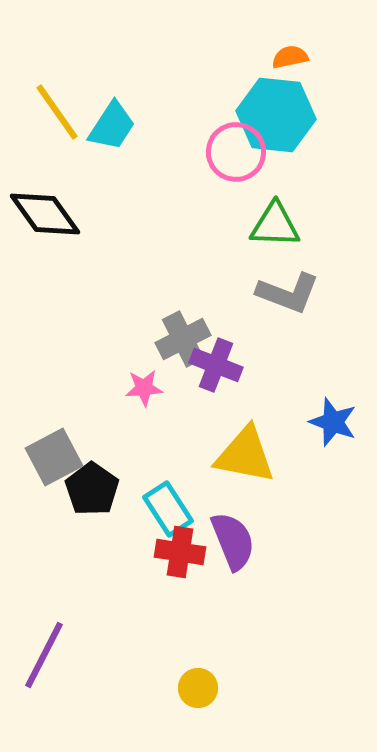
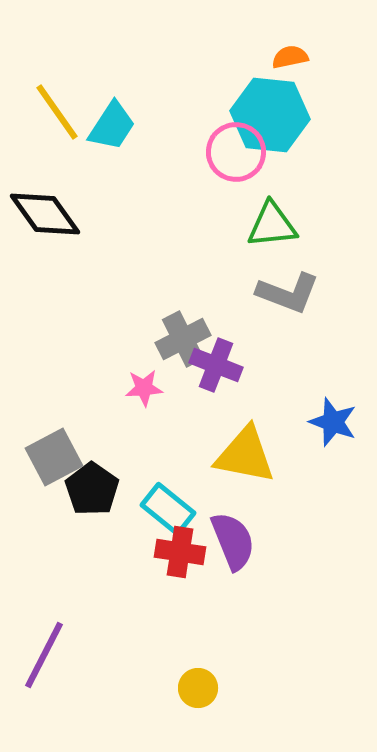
cyan hexagon: moved 6 px left
green triangle: moved 3 px left; rotated 8 degrees counterclockwise
cyan rectangle: rotated 18 degrees counterclockwise
